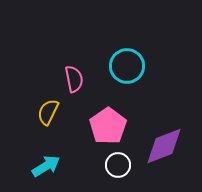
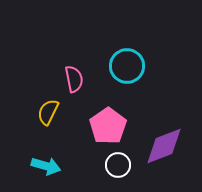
cyan arrow: rotated 48 degrees clockwise
